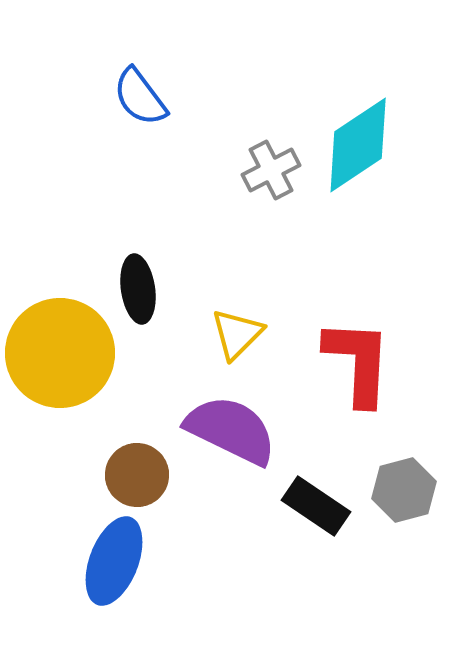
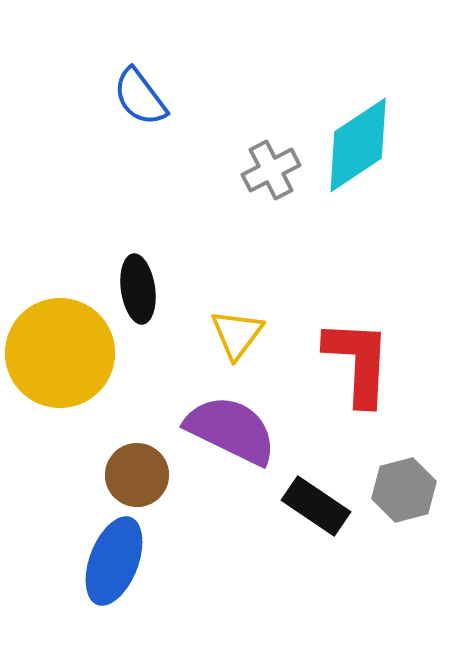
yellow triangle: rotated 8 degrees counterclockwise
